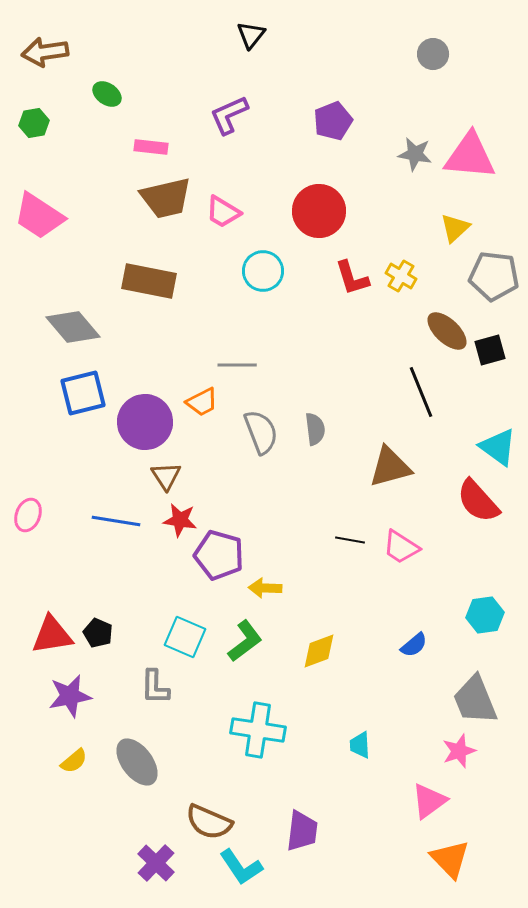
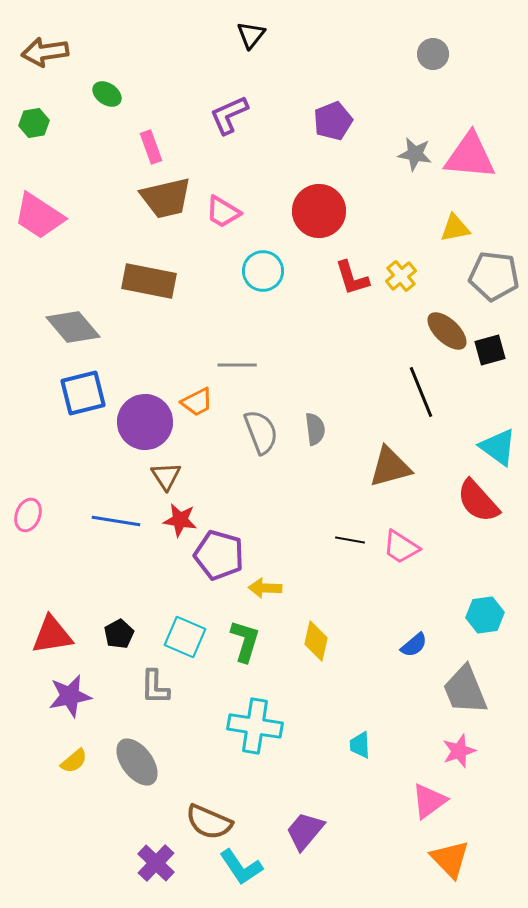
pink rectangle at (151, 147): rotated 64 degrees clockwise
yellow triangle at (455, 228): rotated 32 degrees clockwise
yellow cross at (401, 276): rotated 20 degrees clockwise
orange trapezoid at (202, 402): moved 5 px left
black pentagon at (98, 633): moved 21 px right, 1 px down; rotated 20 degrees clockwise
green L-shape at (245, 641): rotated 36 degrees counterclockwise
yellow diamond at (319, 651): moved 3 px left, 10 px up; rotated 57 degrees counterclockwise
gray trapezoid at (475, 700): moved 10 px left, 10 px up
cyan cross at (258, 730): moved 3 px left, 4 px up
purple trapezoid at (302, 831): moved 3 px right; rotated 147 degrees counterclockwise
